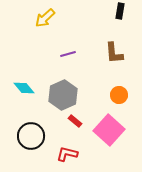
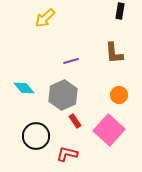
purple line: moved 3 px right, 7 px down
red rectangle: rotated 16 degrees clockwise
black circle: moved 5 px right
